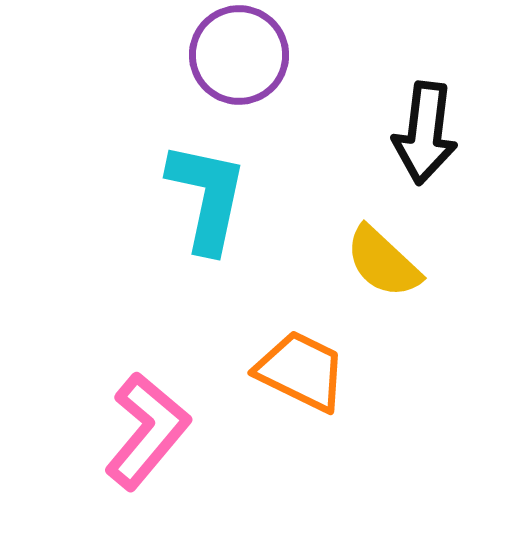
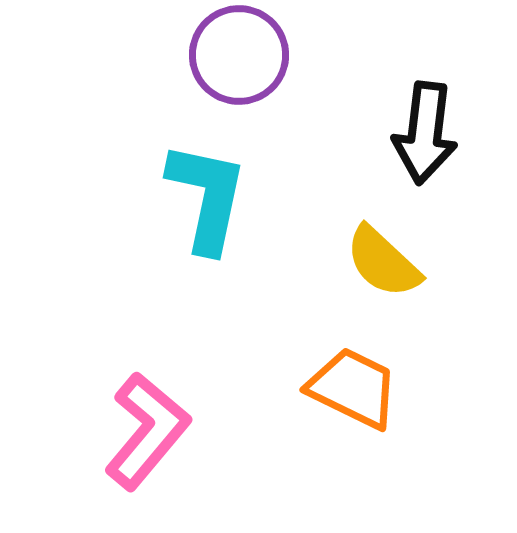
orange trapezoid: moved 52 px right, 17 px down
